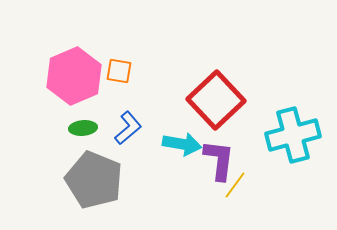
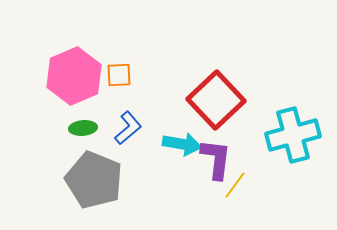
orange square: moved 4 px down; rotated 12 degrees counterclockwise
purple L-shape: moved 3 px left, 1 px up
